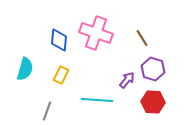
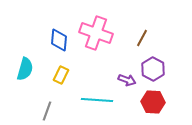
brown line: rotated 60 degrees clockwise
purple hexagon: rotated 10 degrees clockwise
purple arrow: rotated 72 degrees clockwise
